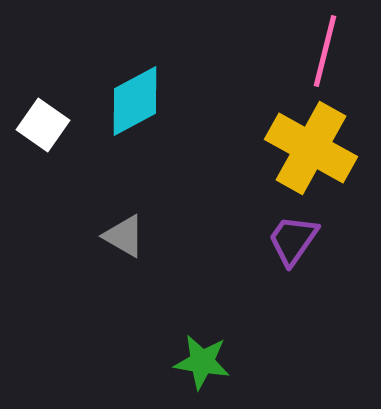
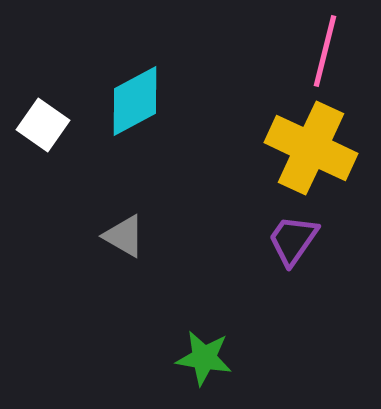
yellow cross: rotated 4 degrees counterclockwise
green star: moved 2 px right, 4 px up
